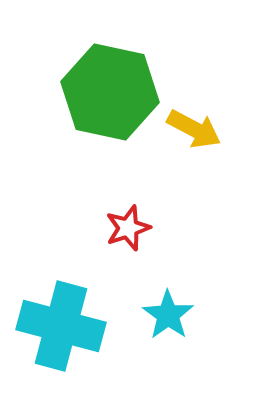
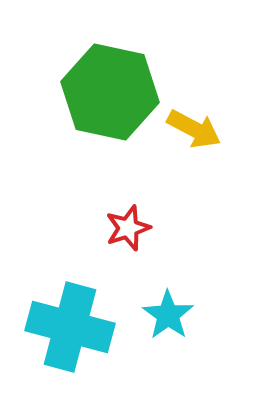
cyan cross: moved 9 px right, 1 px down
